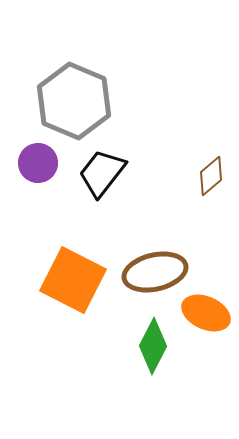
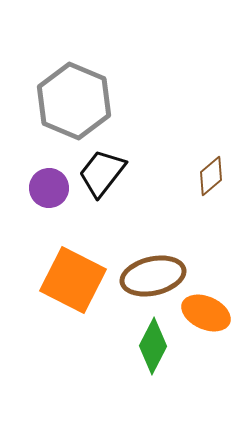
purple circle: moved 11 px right, 25 px down
brown ellipse: moved 2 px left, 4 px down
